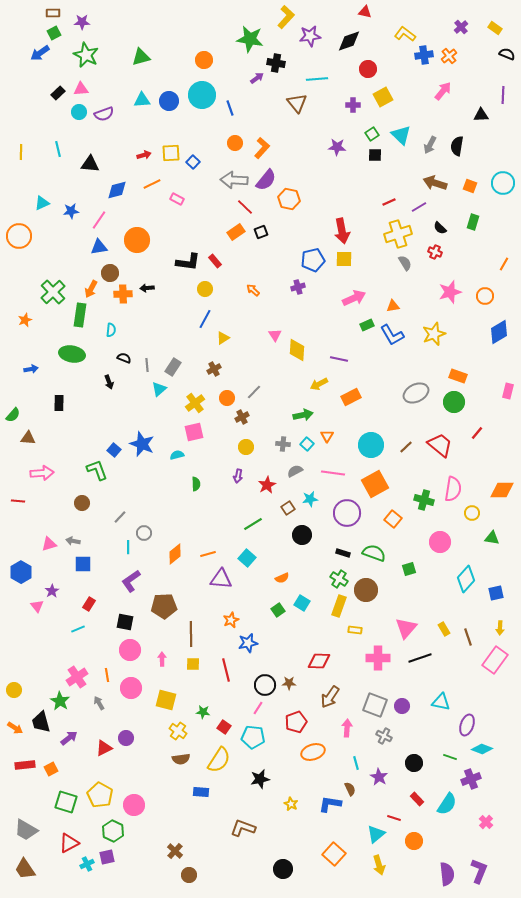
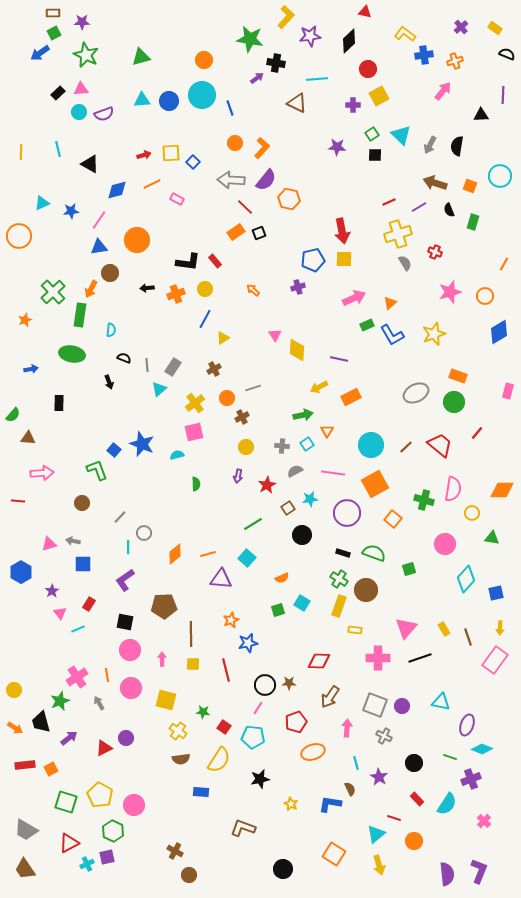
black diamond at (349, 41): rotated 25 degrees counterclockwise
orange cross at (449, 56): moved 6 px right, 5 px down; rotated 21 degrees clockwise
yellow square at (383, 97): moved 4 px left, 1 px up
brown triangle at (297, 103): rotated 25 degrees counterclockwise
black triangle at (90, 164): rotated 24 degrees clockwise
gray arrow at (234, 180): moved 3 px left
cyan circle at (503, 183): moved 3 px left, 7 px up
black semicircle at (440, 228): moved 9 px right, 18 px up; rotated 24 degrees clockwise
black square at (261, 232): moved 2 px left, 1 px down
orange cross at (123, 294): moved 53 px right; rotated 18 degrees counterclockwise
orange triangle at (393, 306): moved 3 px left, 3 px up; rotated 32 degrees counterclockwise
yellow arrow at (319, 384): moved 3 px down
gray line at (254, 392): moved 1 px left, 4 px up; rotated 28 degrees clockwise
orange triangle at (327, 436): moved 5 px up
gray cross at (283, 444): moved 1 px left, 2 px down
cyan square at (307, 444): rotated 16 degrees clockwise
pink circle at (440, 542): moved 5 px right, 2 px down
purple L-shape at (131, 581): moved 6 px left, 1 px up
pink triangle at (37, 606): moved 23 px right, 7 px down
green square at (278, 610): rotated 16 degrees clockwise
green star at (60, 701): rotated 18 degrees clockwise
pink cross at (486, 822): moved 2 px left, 1 px up
brown cross at (175, 851): rotated 14 degrees counterclockwise
orange square at (334, 854): rotated 10 degrees counterclockwise
